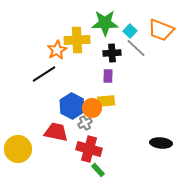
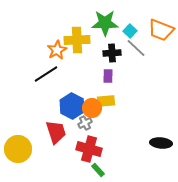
black line: moved 2 px right
red trapezoid: rotated 60 degrees clockwise
